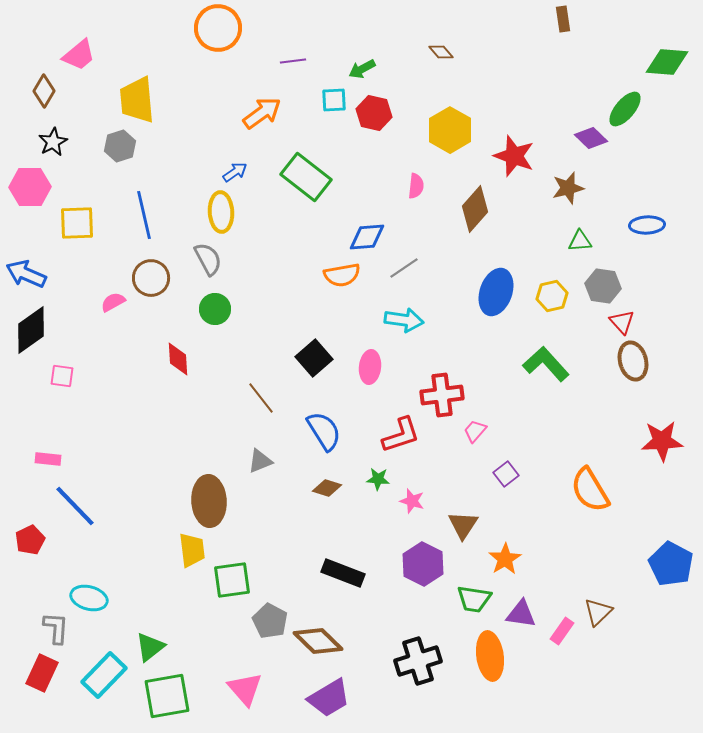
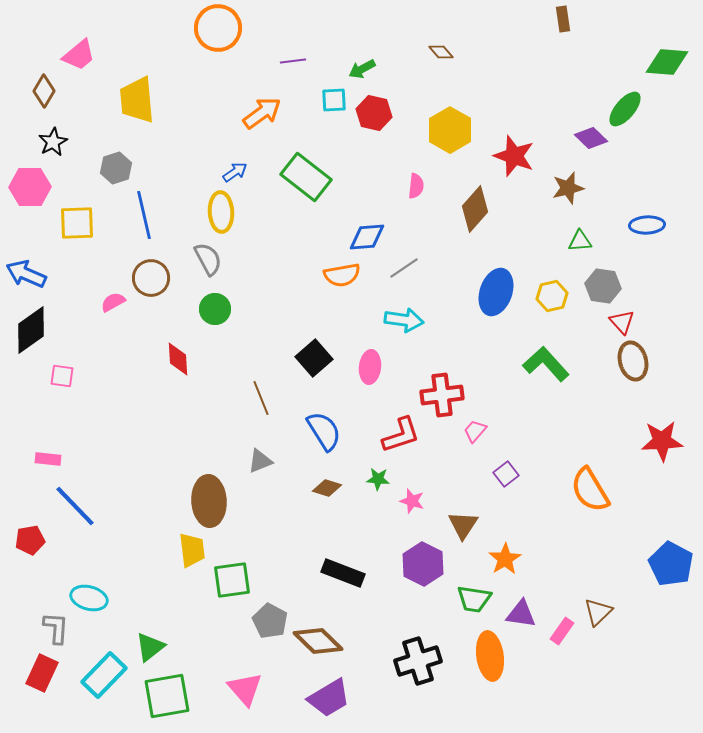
gray hexagon at (120, 146): moved 4 px left, 22 px down
brown line at (261, 398): rotated 16 degrees clockwise
red pentagon at (30, 540): rotated 16 degrees clockwise
